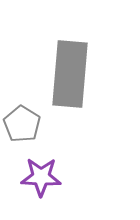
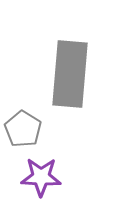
gray pentagon: moved 1 px right, 5 px down
